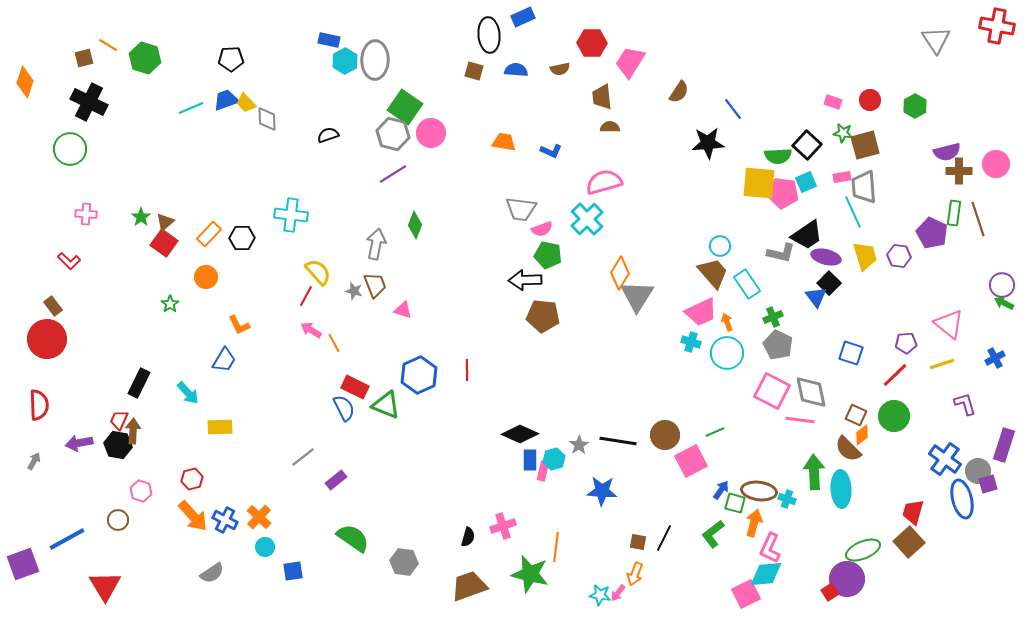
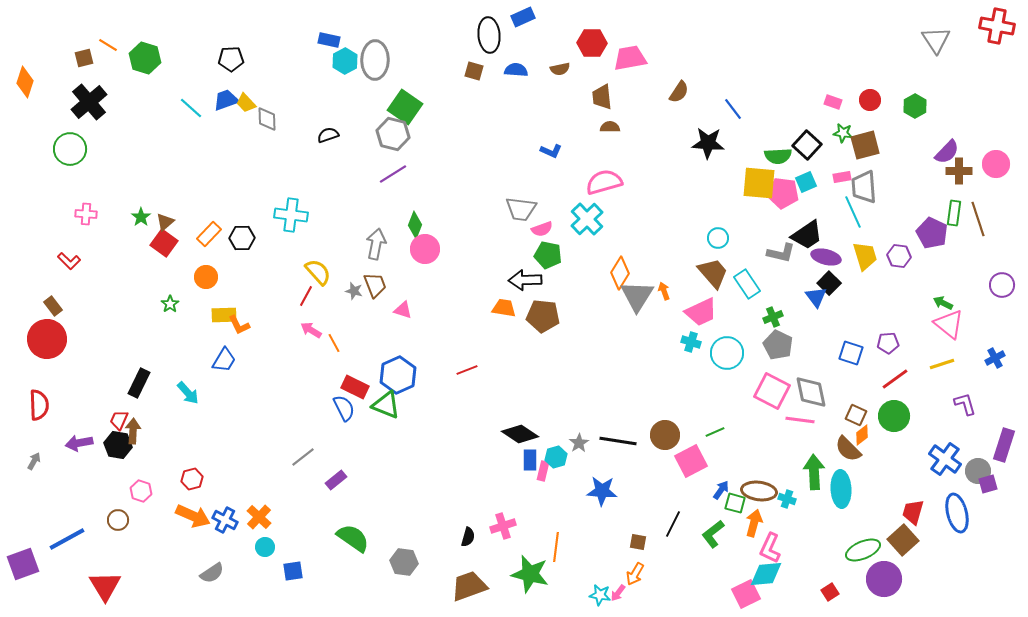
pink trapezoid at (630, 62): moved 4 px up; rotated 48 degrees clockwise
black cross at (89, 102): rotated 24 degrees clockwise
cyan line at (191, 108): rotated 65 degrees clockwise
pink circle at (431, 133): moved 6 px left, 116 px down
orange trapezoid at (504, 142): moved 166 px down
black star at (708, 143): rotated 8 degrees clockwise
purple semicircle at (947, 152): rotated 32 degrees counterclockwise
cyan circle at (720, 246): moved 2 px left, 8 px up
green arrow at (1004, 303): moved 61 px left
orange arrow at (727, 322): moved 63 px left, 31 px up
purple pentagon at (906, 343): moved 18 px left
red line at (467, 370): rotated 70 degrees clockwise
blue hexagon at (419, 375): moved 21 px left
red line at (895, 375): moved 4 px down; rotated 8 degrees clockwise
yellow rectangle at (220, 427): moved 4 px right, 112 px up
black diamond at (520, 434): rotated 9 degrees clockwise
gray star at (579, 445): moved 2 px up
cyan hexagon at (554, 459): moved 2 px right, 2 px up
blue ellipse at (962, 499): moved 5 px left, 14 px down
orange arrow at (193, 516): rotated 24 degrees counterclockwise
black line at (664, 538): moved 9 px right, 14 px up
brown square at (909, 542): moved 6 px left, 2 px up
orange arrow at (635, 574): rotated 10 degrees clockwise
purple circle at (847, 579): moved 37 px right
